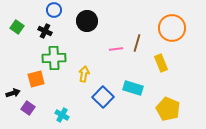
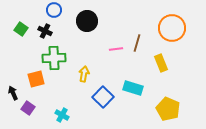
green square: moved 4 px right, 2 px down
black arrow: rotated 96 degrees counterclockwise
